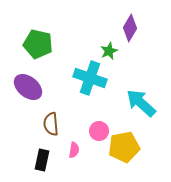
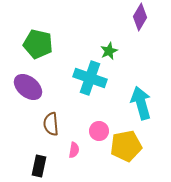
purple diamond: moved 10 px right, 11 px up
cyan arrow: rotated 32 degrees clockwise
yellow pentagon: moved 2 px right, 1 px up
black rectangle: moved 3 px left, 6 px down
